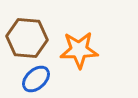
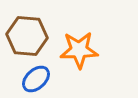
brown hexagon: moved 2 px up
